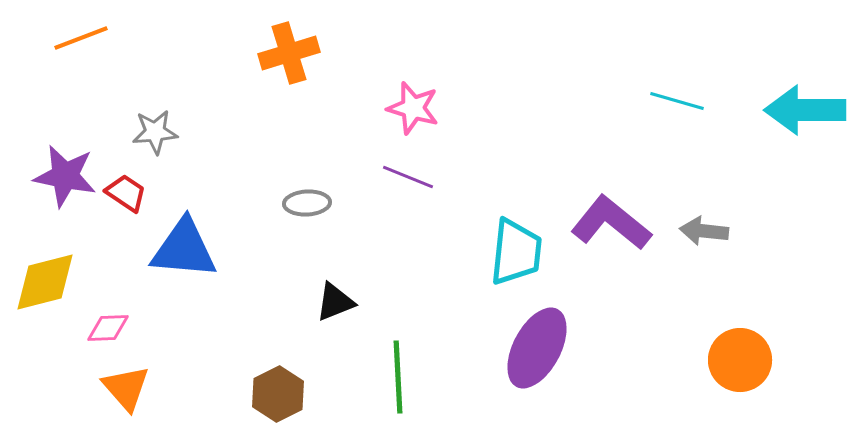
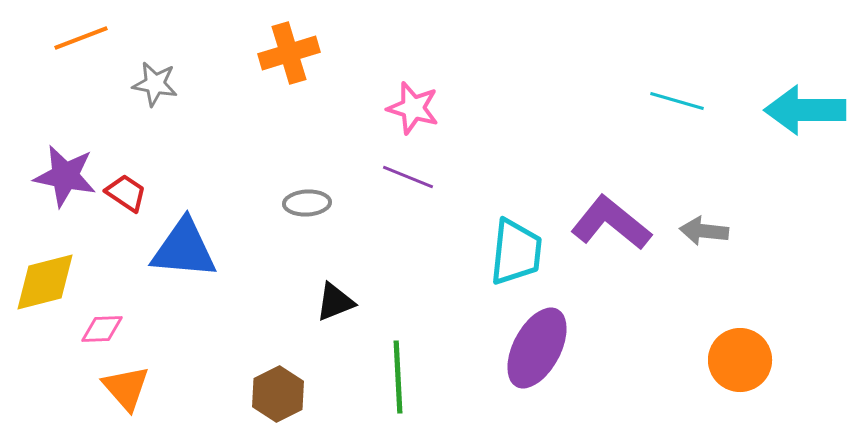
gray star: moved 48 px up; rotated 15 degrees clockwise
pink diamond: moved 6 px left, 1 px down
